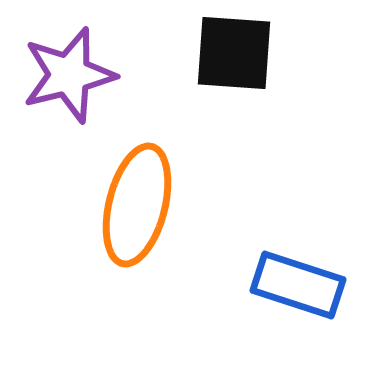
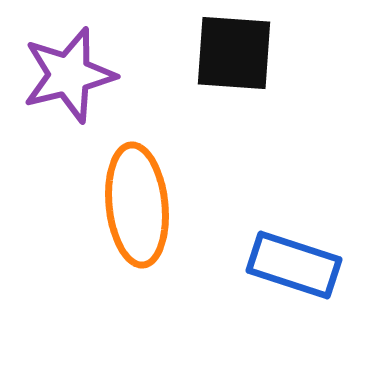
orange ellipse: rotated 20 degrees counterclockwise
blue rectangle: moved 4 px left, 20 px up
